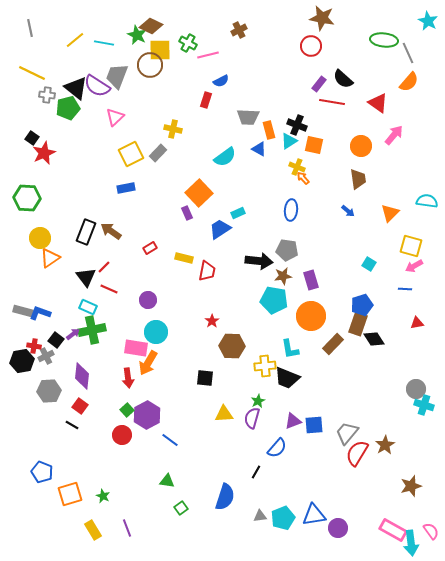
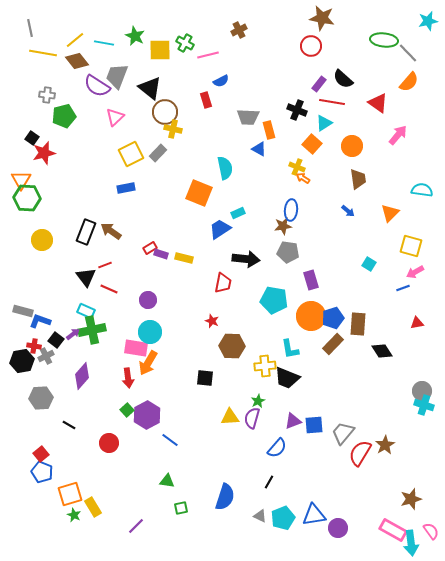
cyan star at (428, 21): rotated 30 degrees clockwise
brown diamond at (151, 26): moved 74 px left, 35 px down; rotated 25 degrees clockwise
green star at (137, 35): moved 2 px left, 1 px down
green cross at (188, 43): moved 3 px left
gray line at (408, 53): rotated 20 degrees counterclockwise
brown circle at (150, 65): moved 15 px right, 47 px down
yellow line at (32, 73): moved 11 px right, 20 px up; rotated 16 degrees counterclockwise
black triangle at (76, 88): moved 74 px right
red rectangle at (206, 100): rotated 35 degrees counterclockwise
green pentagon at (68, 108): moved 4 px left, 8 px down
black cross at (297, 125): moved 15 px up
pink arrow at (394, 135): moved 4 px right
cyan triangle at (289, 141): moved 35 px right, 18 px up
orange square at (314, 145): moved 2 px left, 1 px up; rotated 30 degrees clockwise
orange circle at (361, 146): moved 9 px left
red star at (44, 153): rotated 10 degrees clockwise
cyan semicircle at (225, 157): moved 11 px down; rotated 65 degrees counterclockwise
orange arrow at (303, 178): rotated 16 degrees counterclockwise
orange square at (199, 193): rotated 24 degrees counterclockwise
cyan semicircle at (427, 201): moved 5 px left, 11 px up
purple rectangle at (187, 213): moved 26 px left, 41 px down; rotated 48 degrees counterclockwise
yellow circle at (40, 238): moved 2 px right, 2 px down
gray pentagon at (287, 250): moved 1 px right, 2 px down
orange triangle at (50, 258): moved 29 px left, 78 px up; rotated 25 degrees counterclockwise
black arrow at (259, 261): moved 13 px left, 2 px up
pink arrow at (414, 266): moved 1 px right, 6 px down
red line at (104, 267): moved 1 px right, 2 px up; rotated 24 degrees clockwise
red trapezoid at (207, 271): moved 16 px right, 12 px down
brown star at (283, 276): moved 50 px up
blue line at (405, 289): moved 2 px left, 1 px up; rotated 24 degrees counterclockwise
blue pentagon at (362, 305): moved 29 px left, 13 px down
cyan rectangle at (88, 307): moved 2 px left, 4 px down
blue L-shape at (40, 313): moved 8 px down
red star at (212, 321): rotated 16 degrees counterclockwise
brown rectangle at (358, 324): rotated 15 degrees counterclockwise
cyan circle at (156, 332): moved 6 px left
black diamond at (374, 339): moved 8 px right, 12 px down
purple diamond at (82, 376): rotated 36 degrees clockwise
gray circle at (416, 389): moved 6 px right, 2 px down
gray hexagon at (49, 391): moved 8 px left, 7 px down
red square at (80, 406): moved 39 px left, 48 px down; rotated 14 degrees clockwise
yellow triangle at (224, 414): moved 6 px right, 3 px down
black line at (72, 425): moved 3 px left
gray trapezoid at (347, 433): moved 4 px left
red circle at (122, 435): moved 13 px left, 8 px down
red semicircle at (357, 453): moved 3 px right
black line at (256, 472): moved 13 px right, 10 px down
brown star at (411, 486): moved 13 px down
green star at (103, 496): moved 29 px left, 19 px down
green square at (181, 508): rotated 24 degrees clockwise
gray triangle at (260, 516): rotated 32 degrees clockwise
purple line at (127, 528): moved 9 px right, 2 px up; rotated 66 degrees clockwise
yellow rectangle at (93, 530): moved 23 px up
